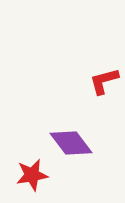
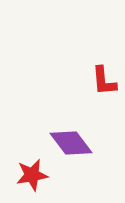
red L-shape: rotated 80 degrees counterclockwise
